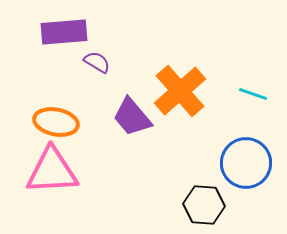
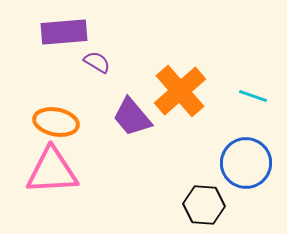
cyan line: moved 2 px down
